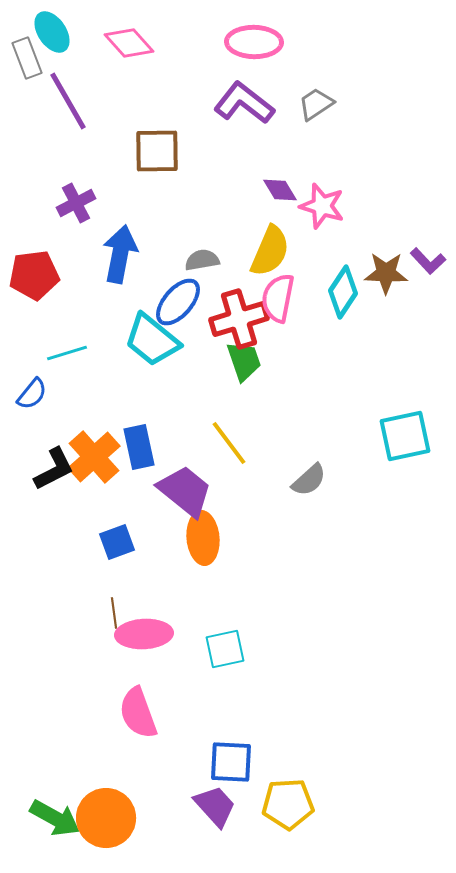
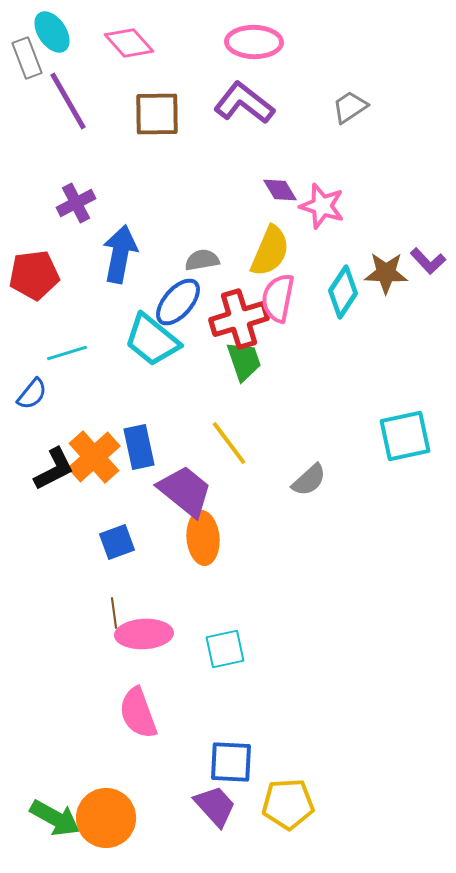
gray trapezoid at (316, 104): moved 34 px right, 3 px down
brown square at (157, 151): moved 37 px up
